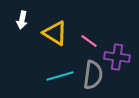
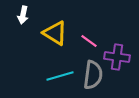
white arrow: moved 1 px right, 5 px up
